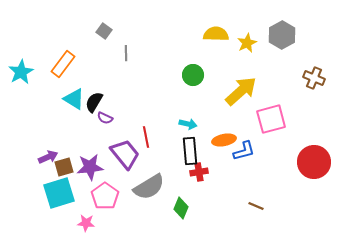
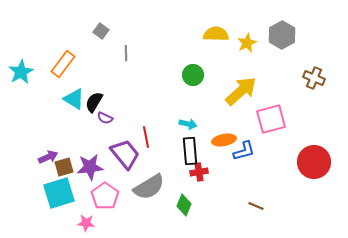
gray square: moved 3 px left
green diamond: moved 3 px right, 3 px up
